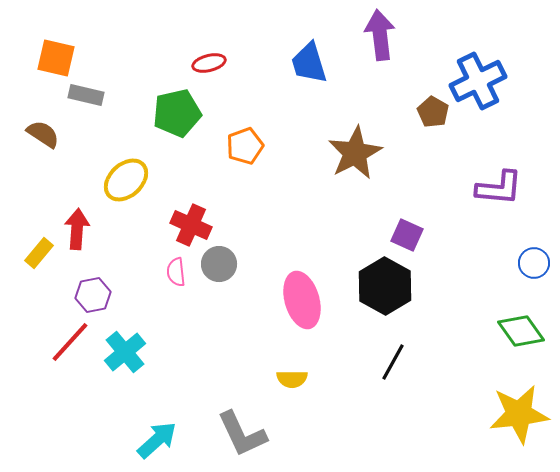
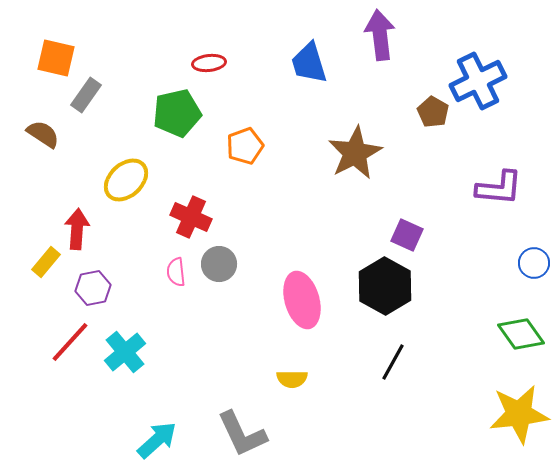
red ellipse: rotated 8 degrees clockwise
gray rectangle: rotated 68 degrees counterclockwise
red cross: moved 8 px up
yellow rectangle: moved 7 px right, 9 px down
purple hexagon: moved 7 px up
green diamond: moved 3 px down
